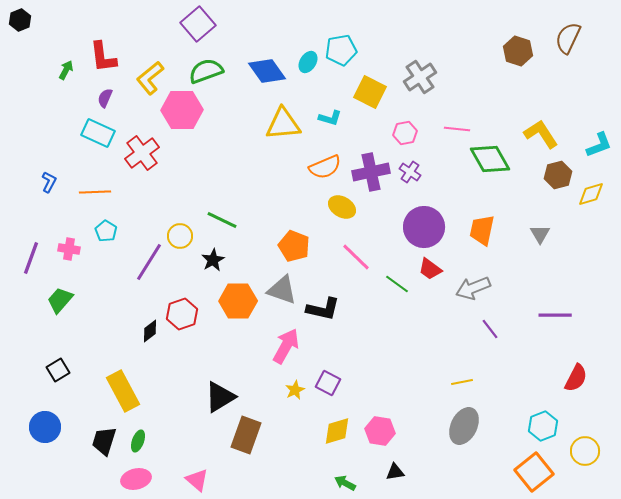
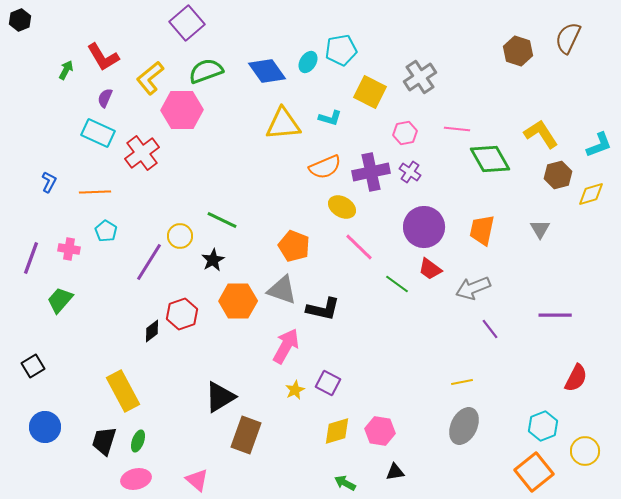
purple square at (198, 24): moved 11 px left, 1 px up
red L-shape at (103, 57): rotated 24 degrees counterclockwise
gray triangle at (540, 234): moved 5 px up
pink line at (356, 257): moved 3 px right, 10 px up
black diamond at (150, 331): moved 2 px right
black square at (58, 370): moved 25 px left, 4 px up
